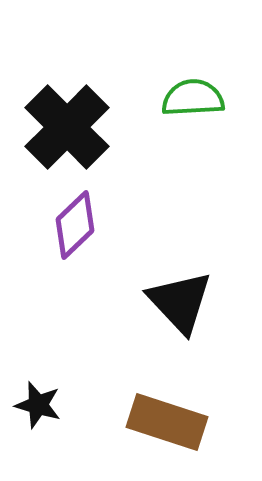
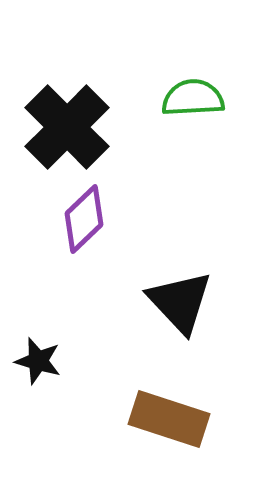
purple diamond: moved 9 px right, 6 px up
black star: moved 44 px up
brown rectangle: moved 2 px right, 3 px up
